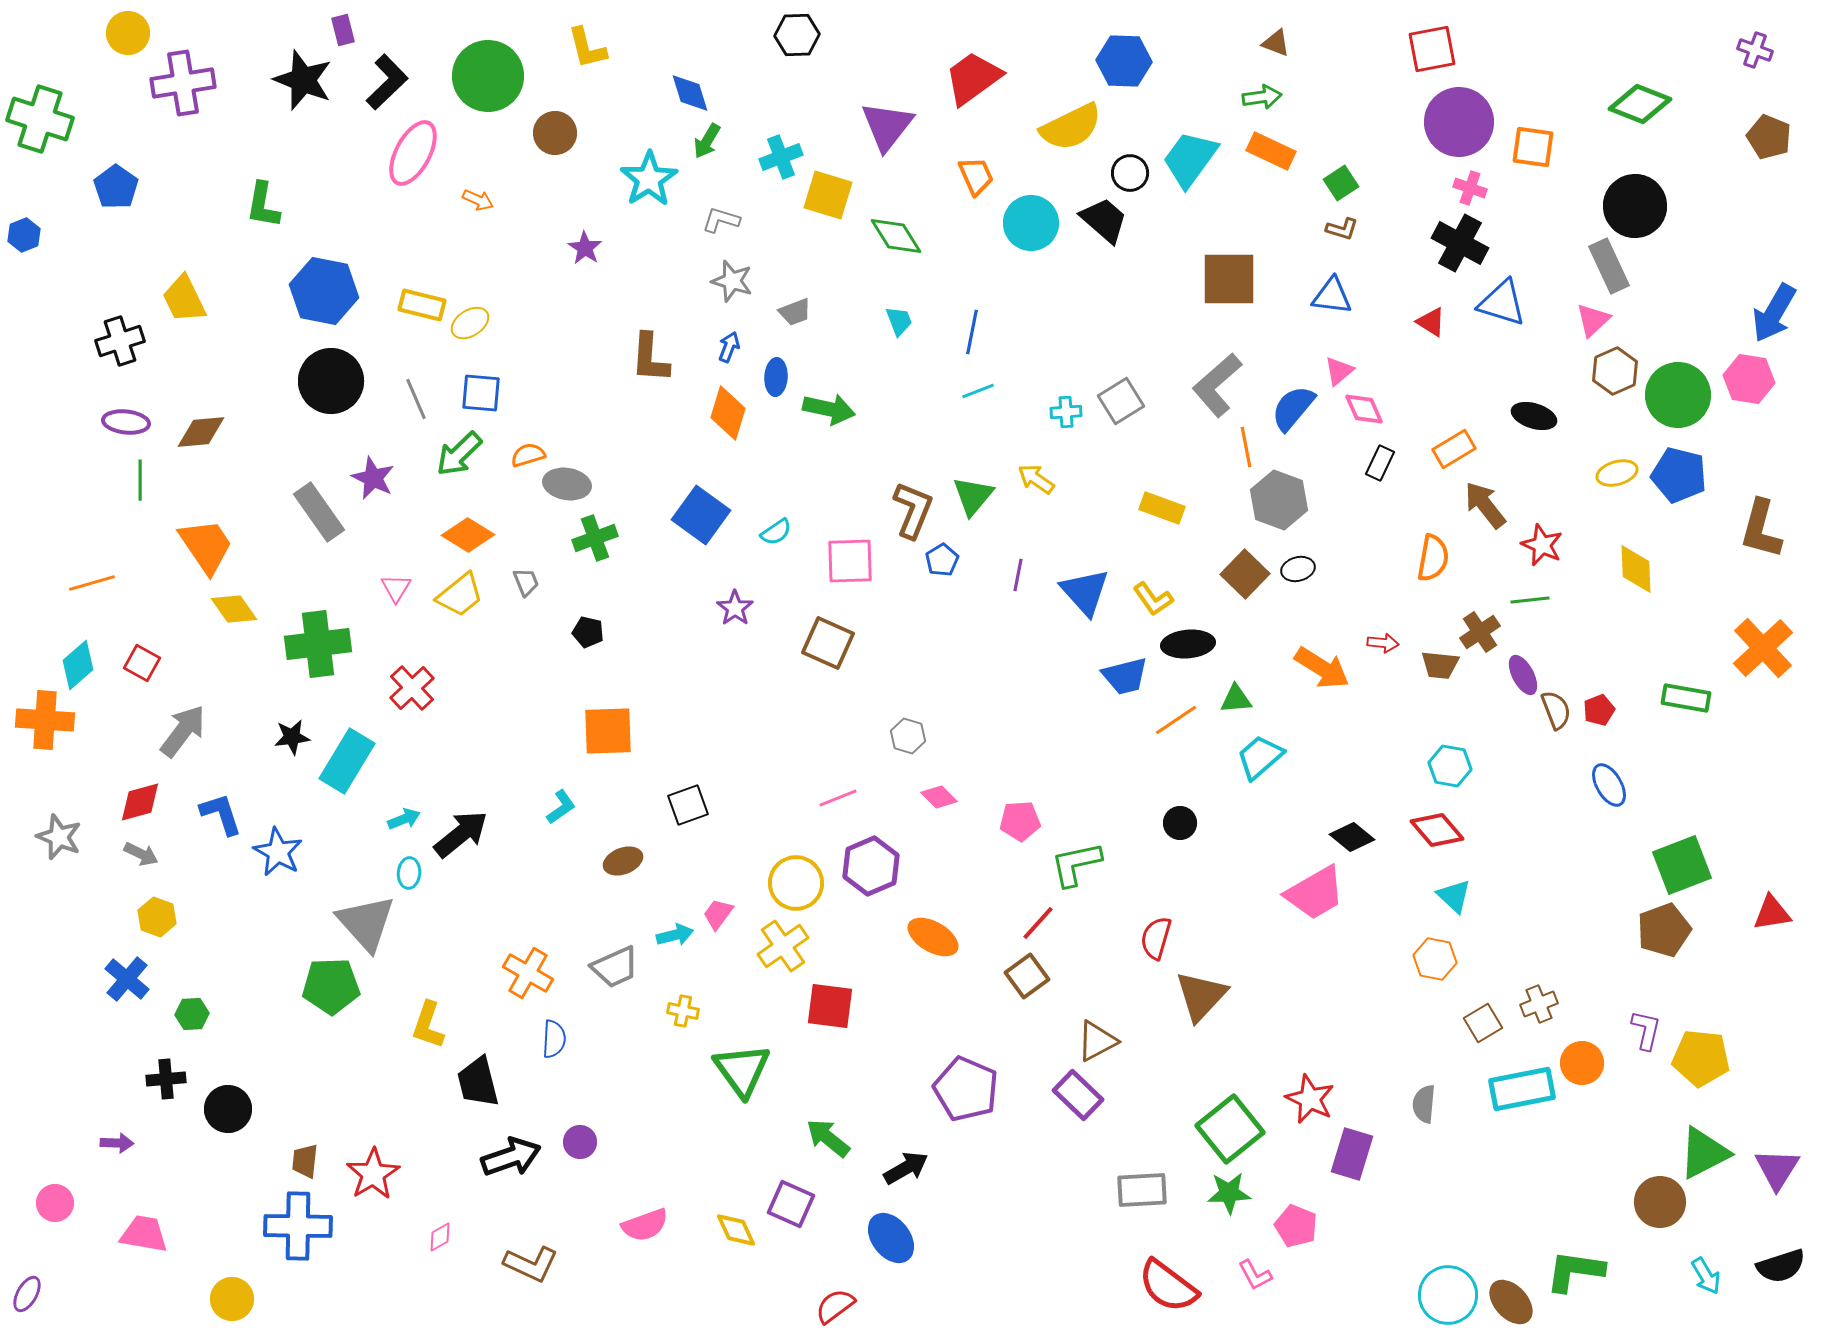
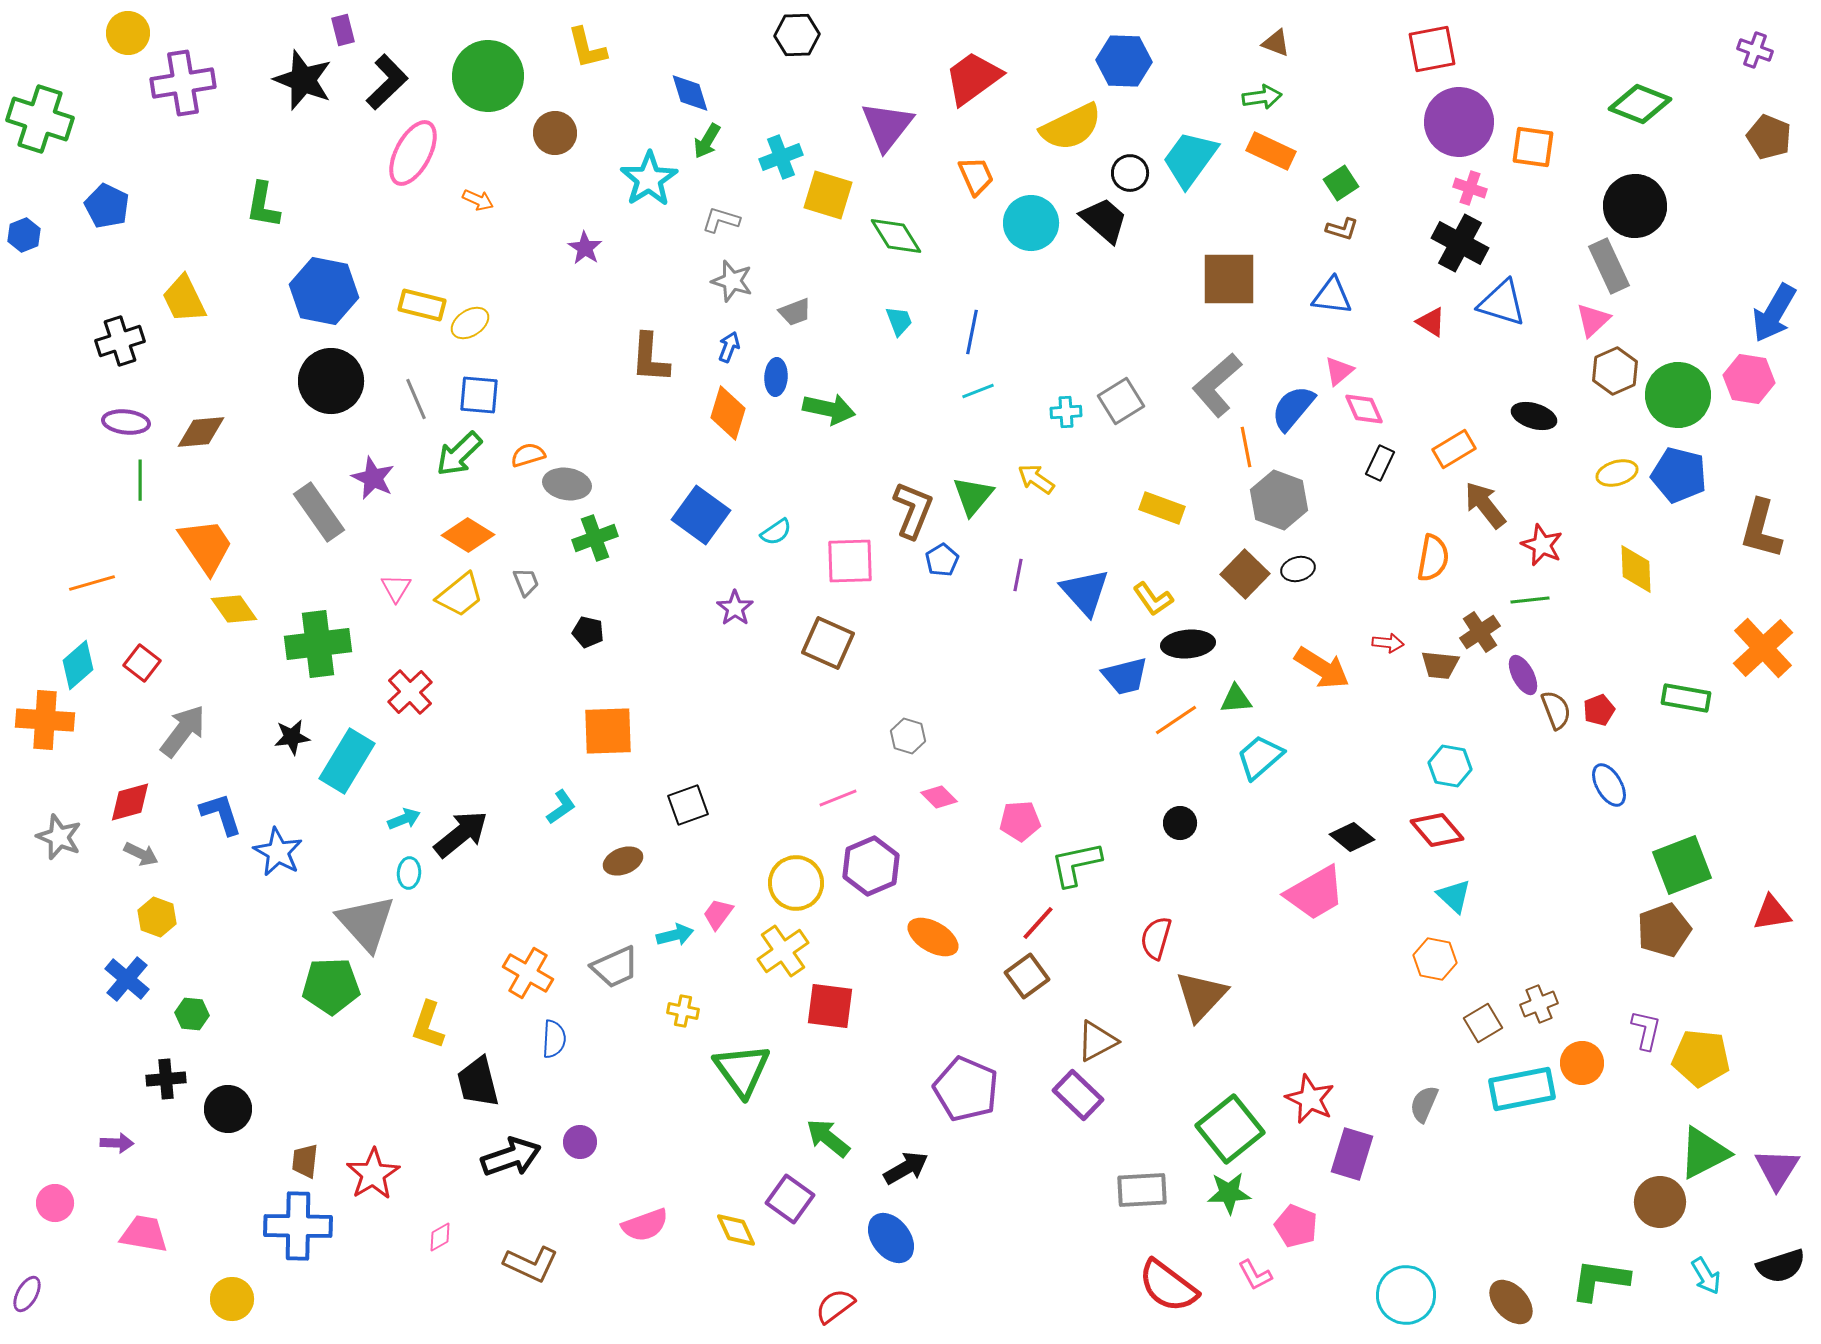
blue pentagon at (116, 187): moved 9 px left, 19 px down; rotated 9 degrees counterclockwise
blue square at (481, 393): moved 2 px left, 2 px down
red arrow at (1383, 643): moved 5 px right
red square at (142, 663): rotated 9 degrees clockwise
red cross at (412, 688): moved 2 px left, 4 px down
red diamond at (140, 802): moved 10 px left
yellow cross at (783, 946): moved 5 px down
green hexagon at (192, 1014): rotated 8 degrees clockwise
gray semicircle at (1424, 1104): rotated 18 degrees clockwise
purple square at (791, 1204): moved 1 px left, 5 px up; rotated 12 degrees clockwise
green L-shape at (1575, 1271): moved 25 px right, 9 px down
cyan circle at (1448, 1295): moved 42 px left
